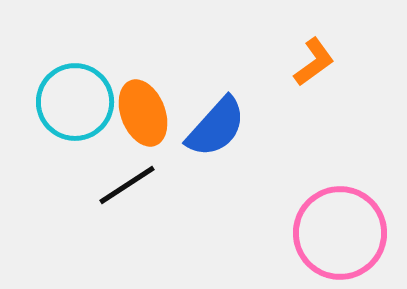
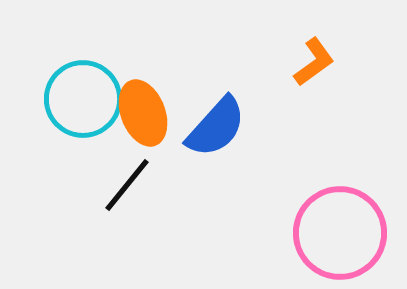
cyan circle: moved 8 px right, 3 px up
black line: rotated 18 degrees counterclockwise
